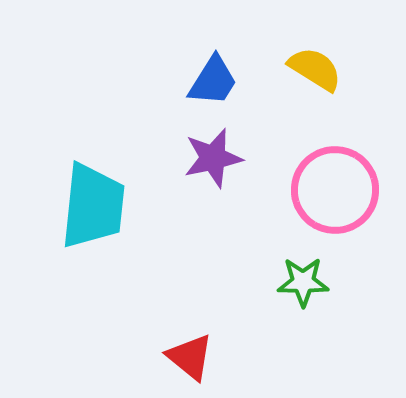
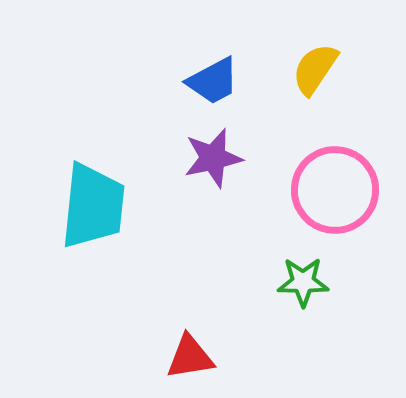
yellow semicircle: rotated 88 degrees counterclockwise
blue trapezoid: rotated 30 degrees clockwise
red triangle: rotated 48 degrees counterclockwise
